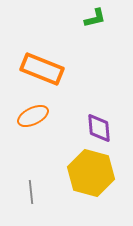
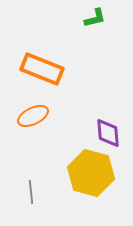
purple diamond: moved 9 px right, 5 px down
